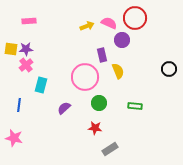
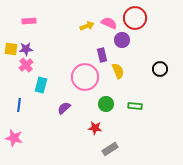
black circle: moved 9 px left
green circle: moved 7 px right, 1 px down
